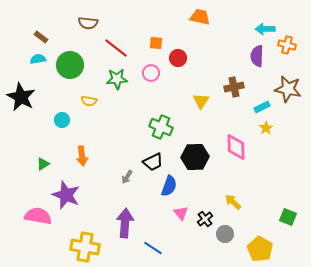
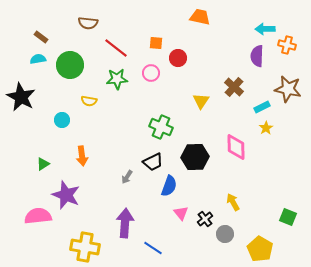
brown cross: rotated 36 degrees counterclockwise
yellow arrow: rotated 18 degrees clockwise
pink semicircle: rotated 16 degrees counterclockwise
